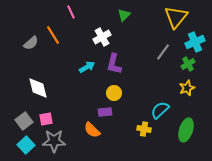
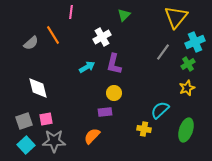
pink line: rotated 32 degrees clockwise
gray square: rotated 18 degrees clockwise
orange semicircle: moved 6 px down; rotated 90 degrees clockwise
